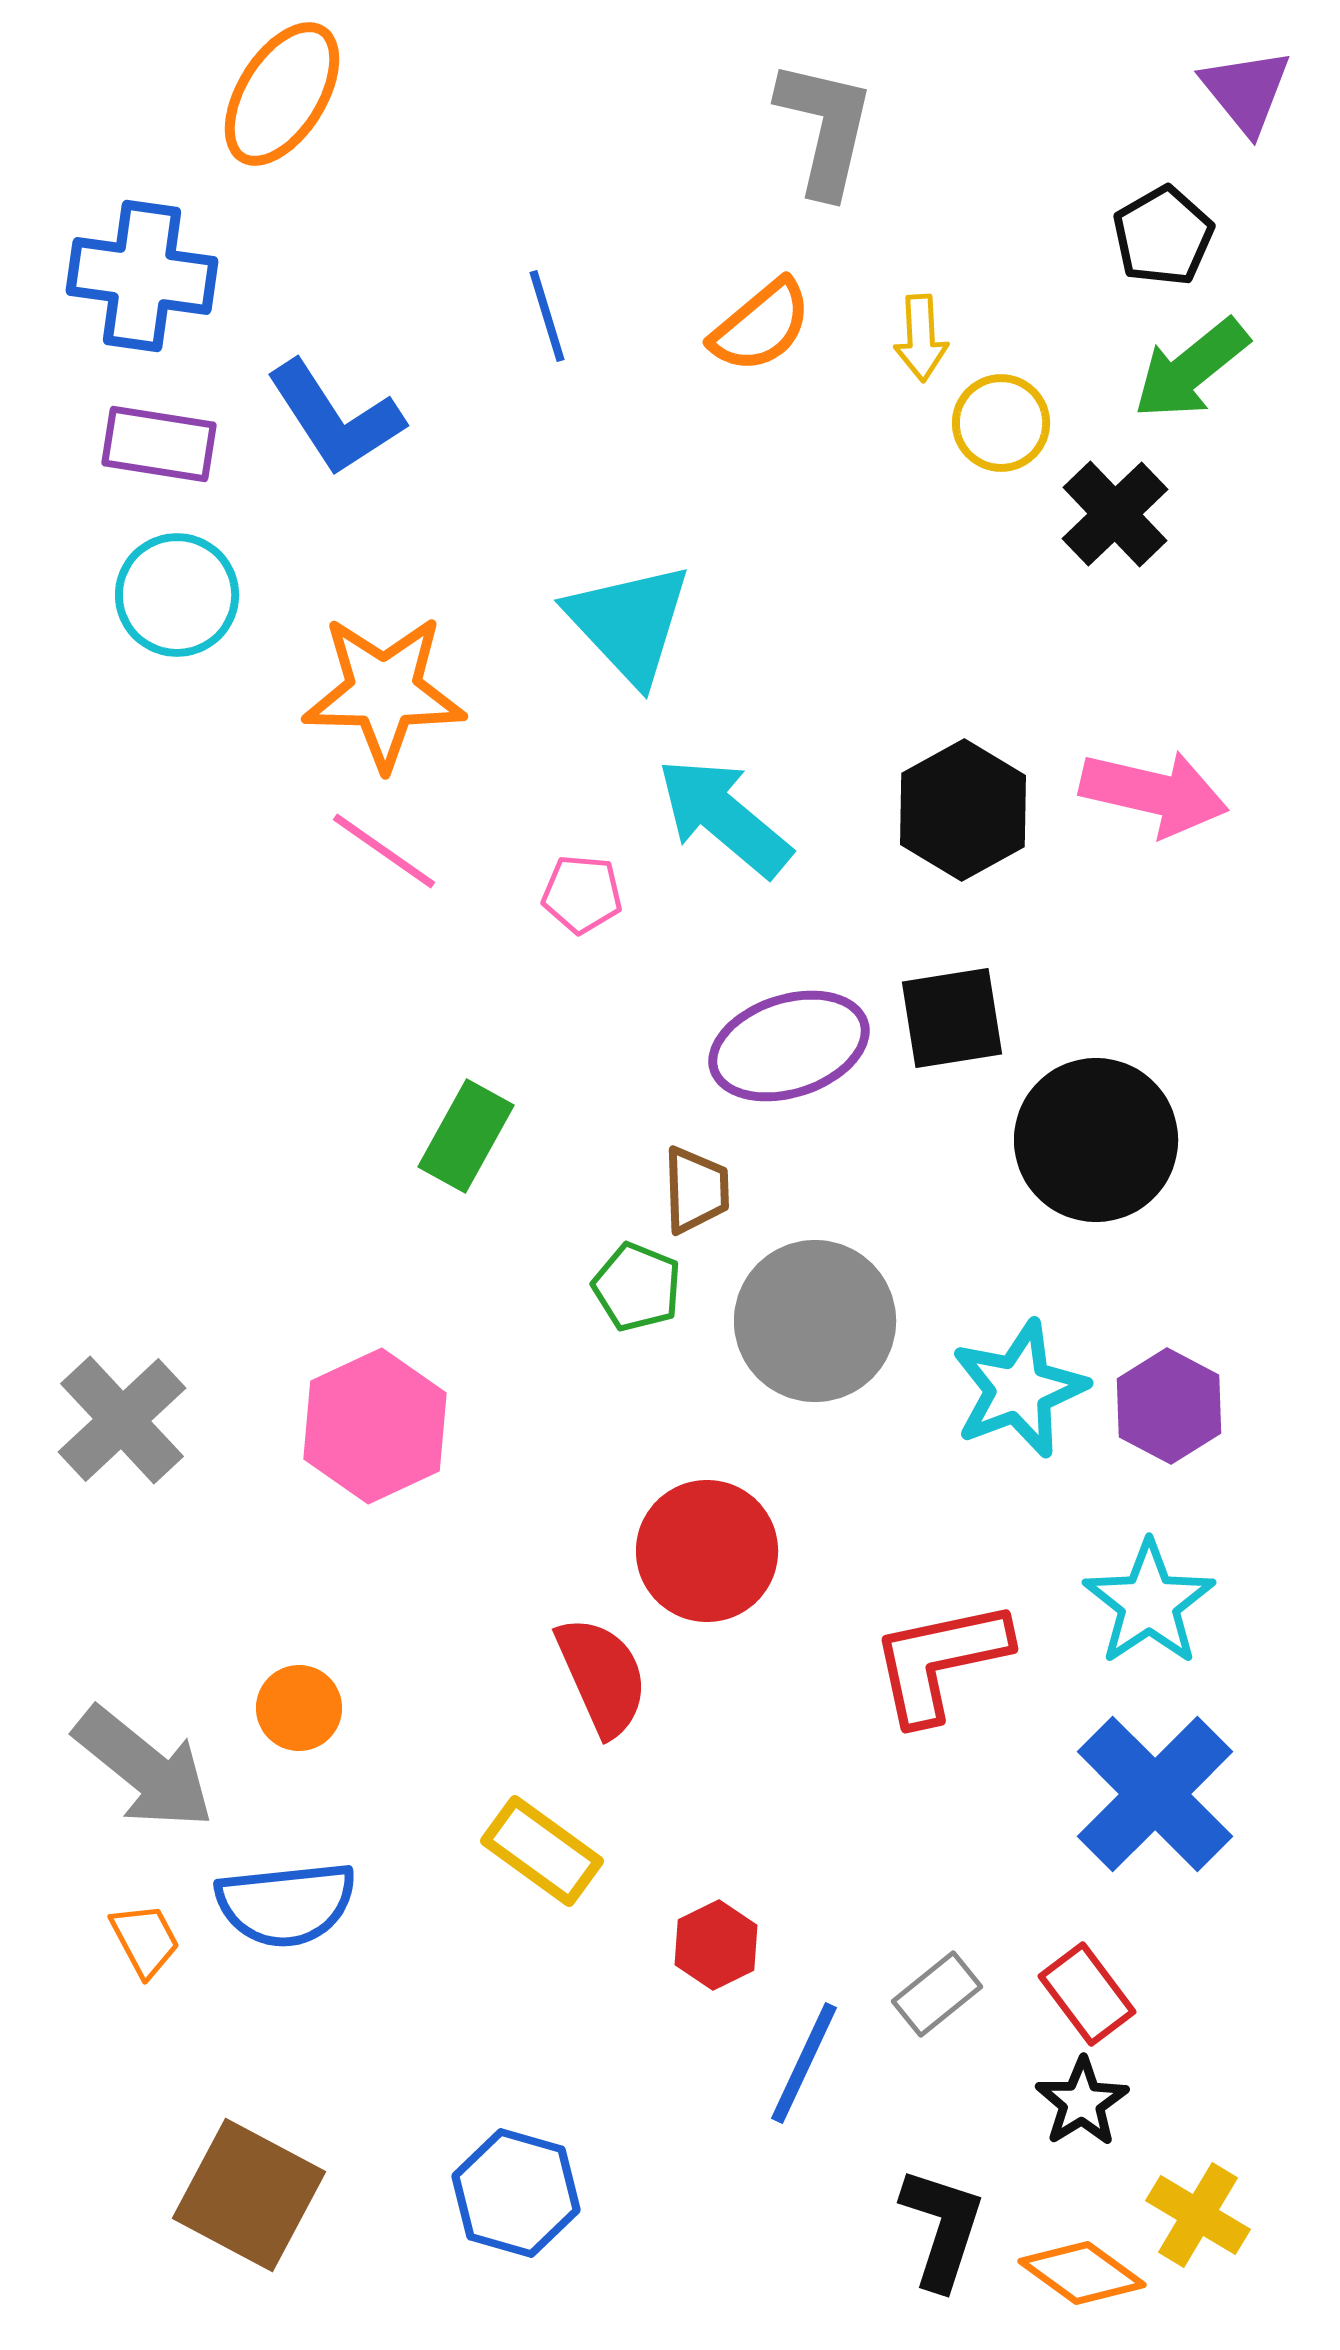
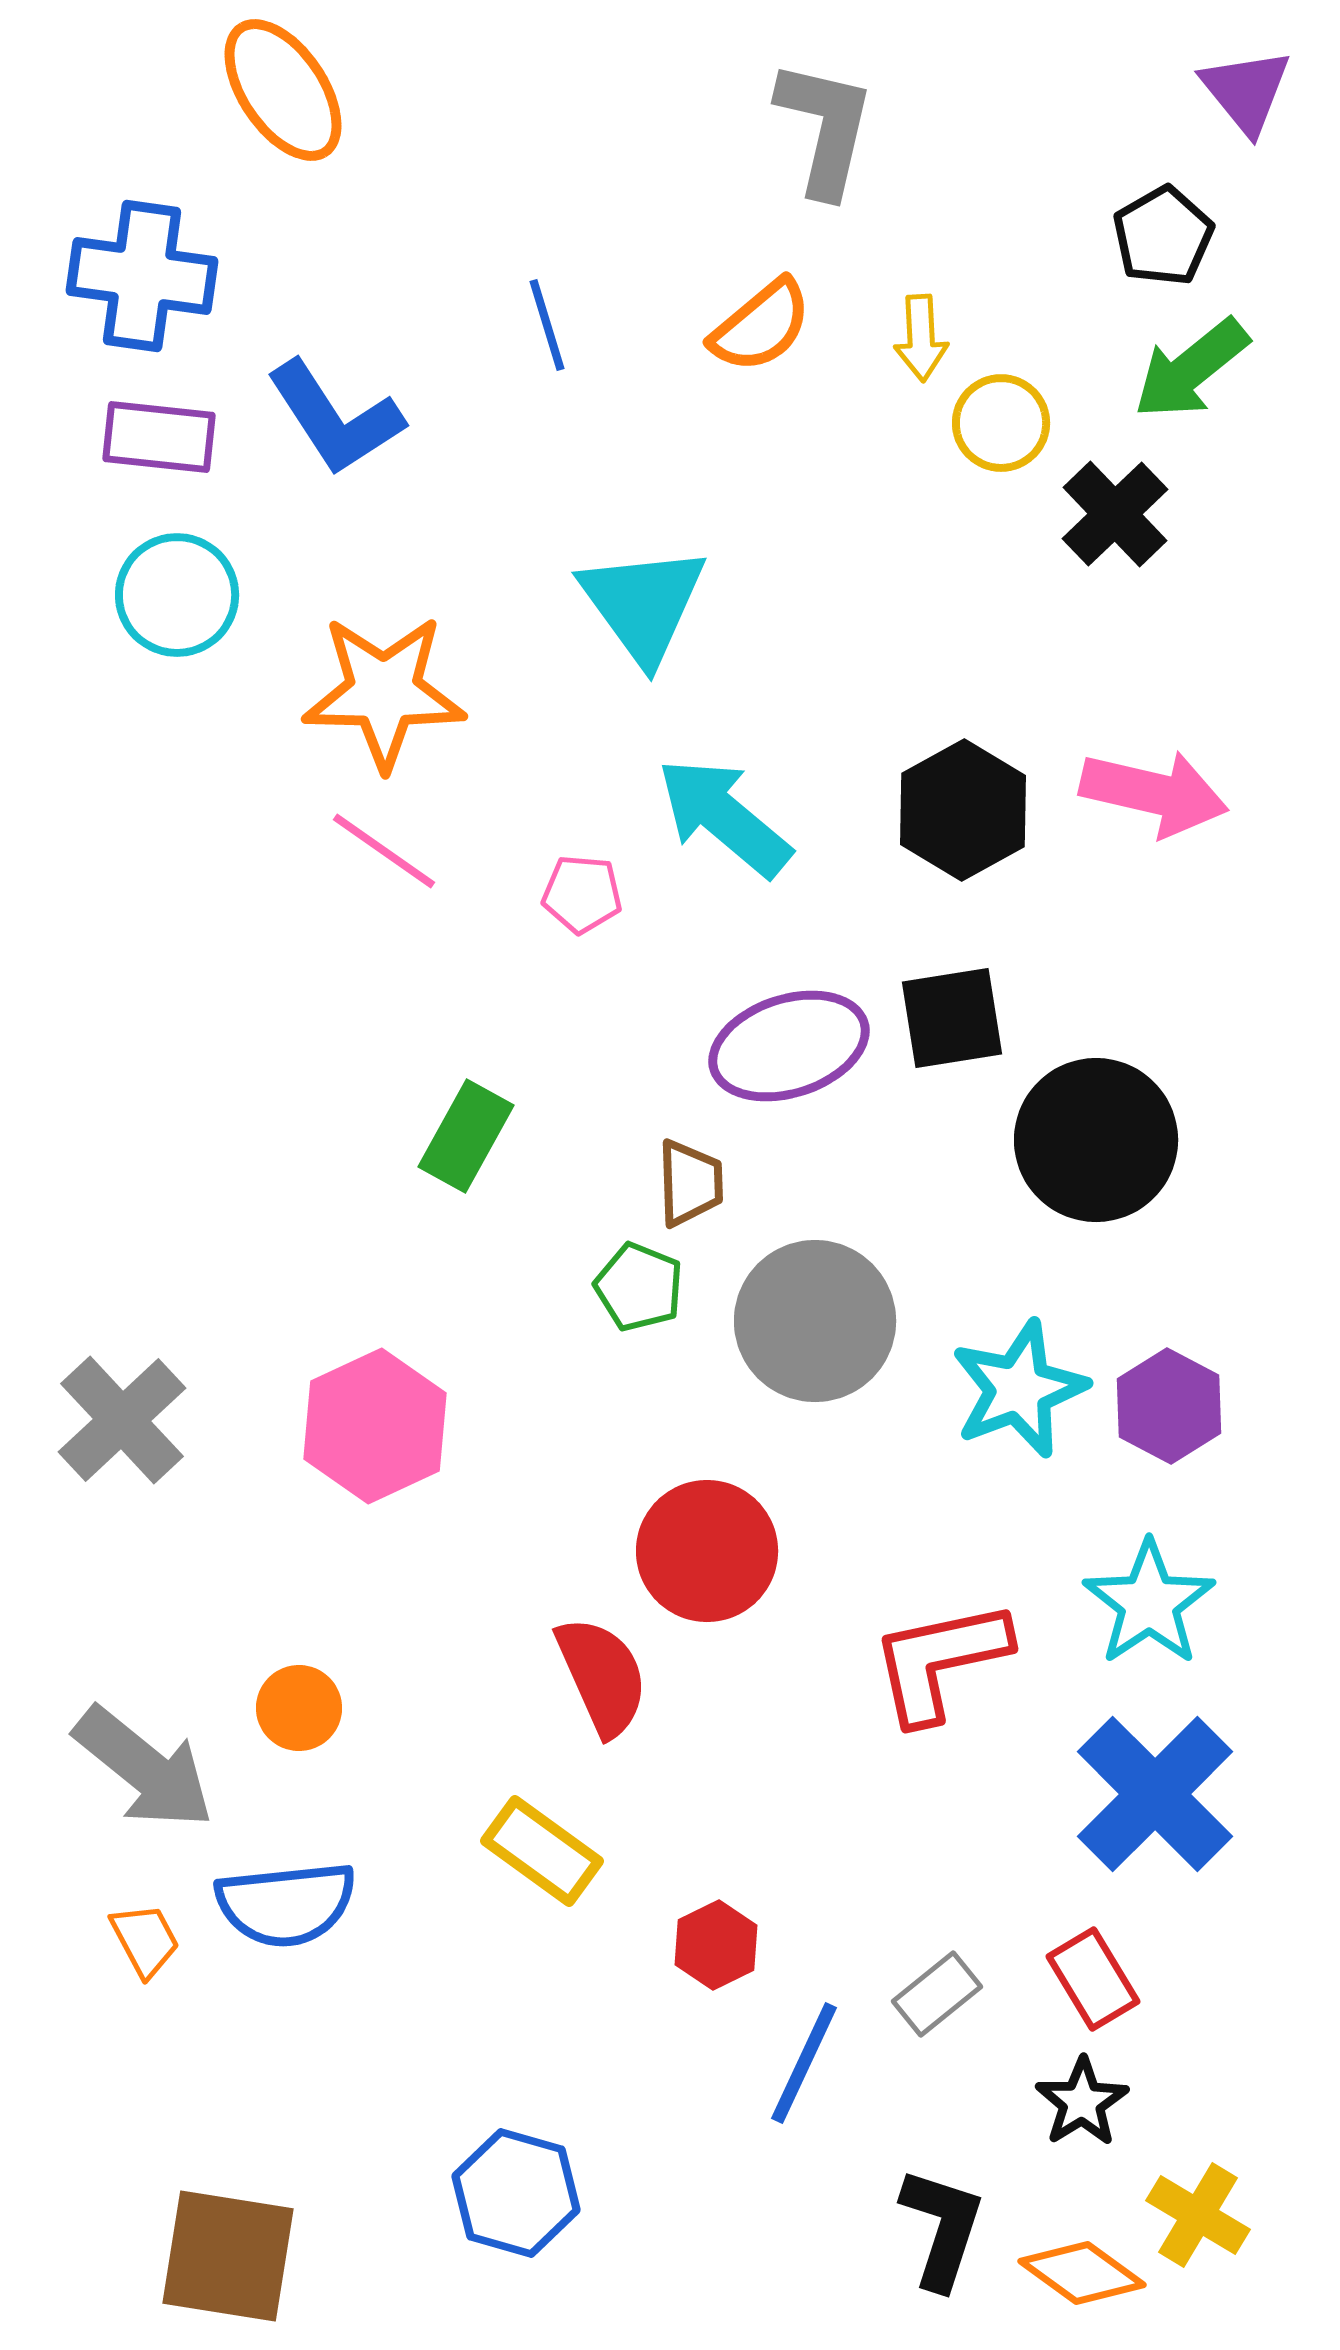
orange ellipse at (282, 94): moved 1 px right, 4 px up; rotated 66 degrees counterclockwise
blue line at (547, 316): moved 9 px down
purple rectangle at (159, 444): moved 7 px up; rotated 3 degrees counterclockwise
cyan triangle at (629, 623): moved 14 px right, 19 px up; rotated 7 degrees clockwise
brown trapezoid at (696, 1190): moved 6 px left, 7 px up
green pentagon at (637, 1287): moved 2 px right
red rectangle at (1087, 1994): moved 6 px right, 15 px up; rotated 6 degrees clockwise
brown square at (249, 2195): moved 21 px left, 61 px down; rotated 19 degrees counterclockwise
